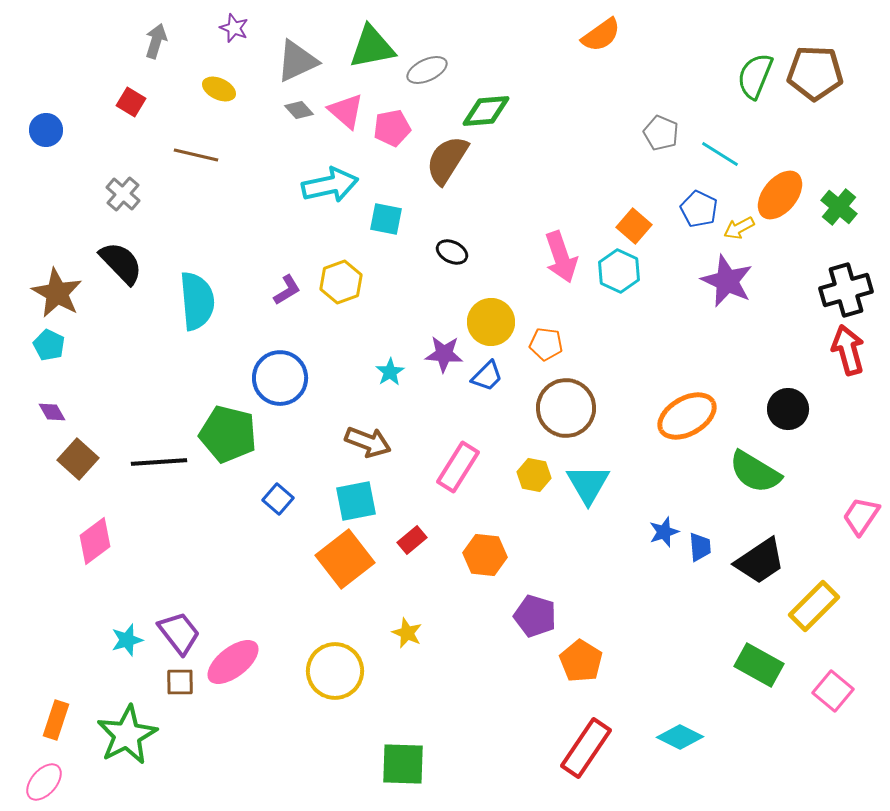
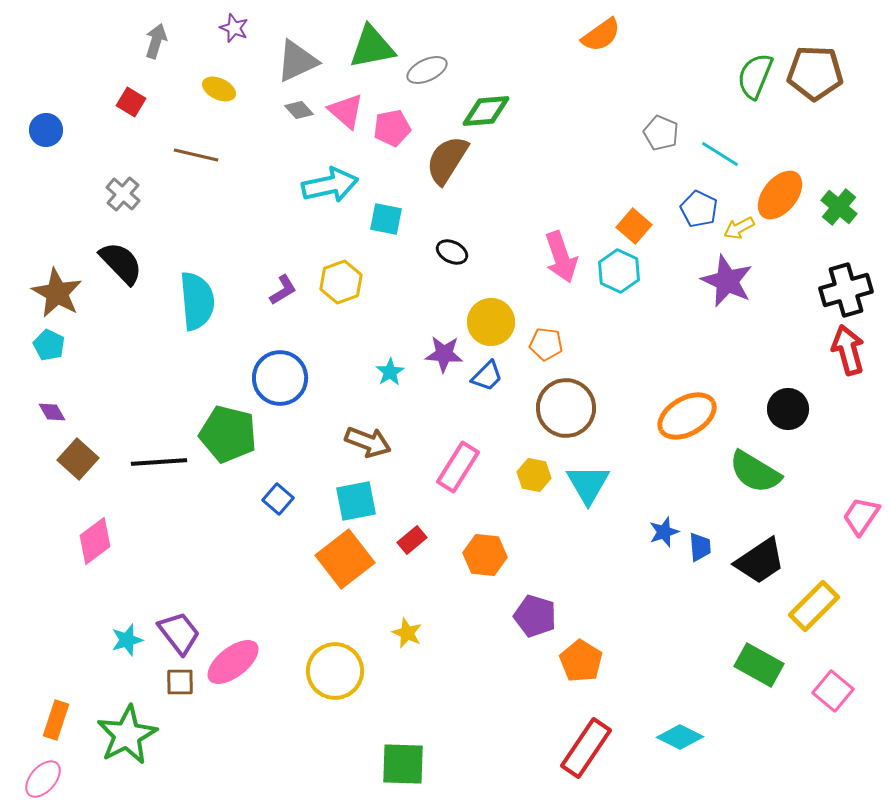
purple L-shape at (287, 290): moved 4 px left
pink ellipse at (44, 782): moved 1 px left, 3 px up
